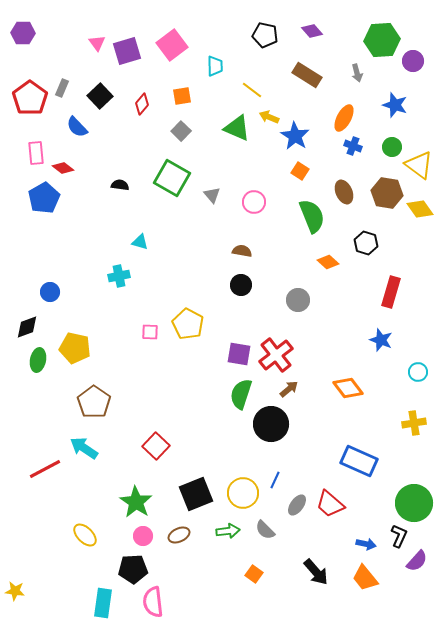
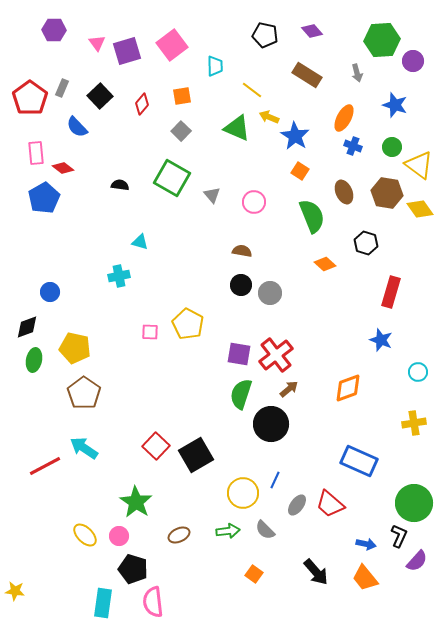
purple hexagon at (23, 33): moved 31 px right, 3 px up
orange diamond at (328, 262): moved 3 px left, 2 px down
gray circle at (298, 300): moved 28 px left, 7 px up
green ellipse at (38, 360): moved 4 px left
orange diamond at (348, 388): rotated 72 degrees counterclockwise
brown pentagon at (94, 402): moved 10 px left, 9 px up
red line at (45, 469): moved 3 px up
black square at (196, 494): moved 39 px up; rotated 8 degrees counterclockwise
pink circle at (143, 536): moved 24 px left
black pentagon at (133, 569): rotated 20 degrees clockwise
